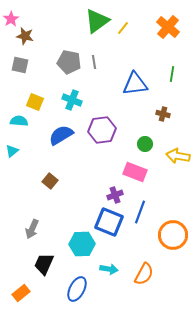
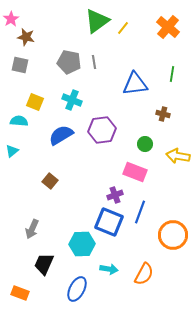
brown star: moved 1 px right, 1 px down
orange rectangle: moved 1 px left; rotated 60 degrees clockwise
